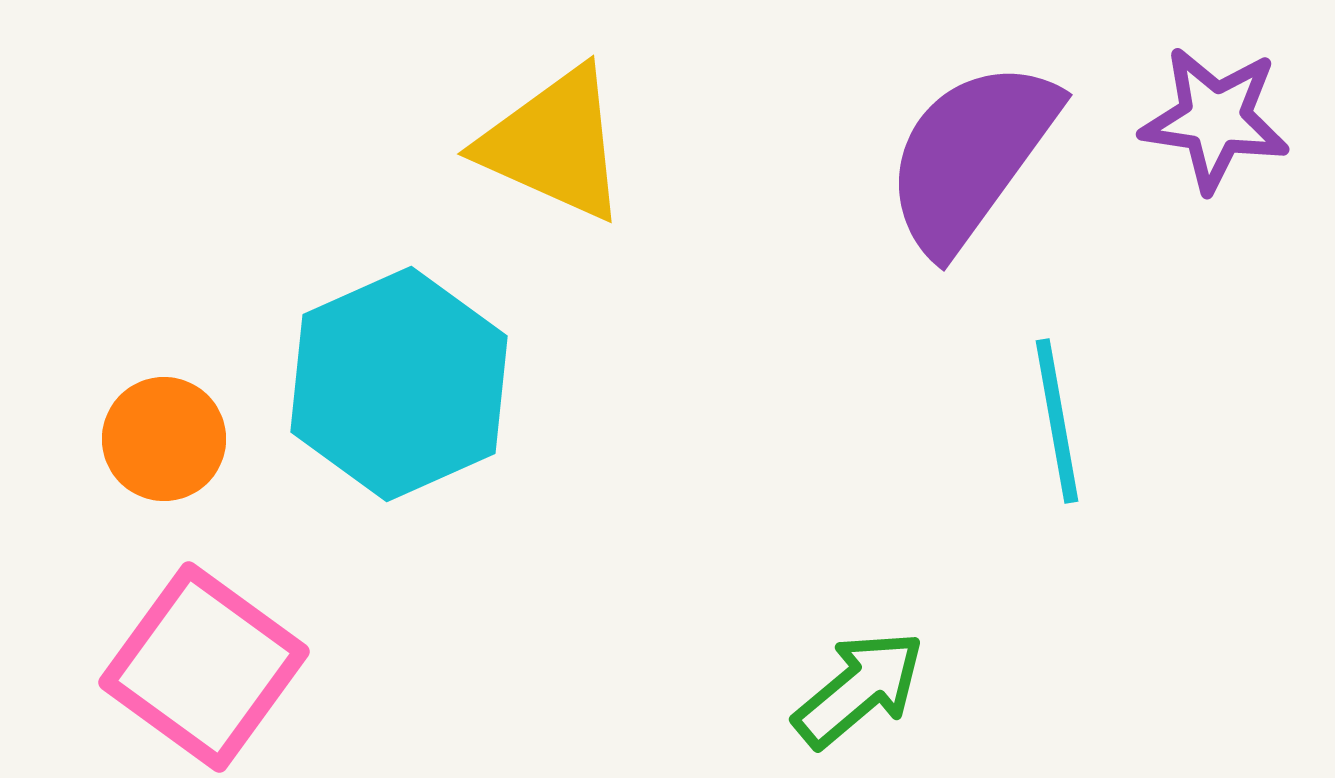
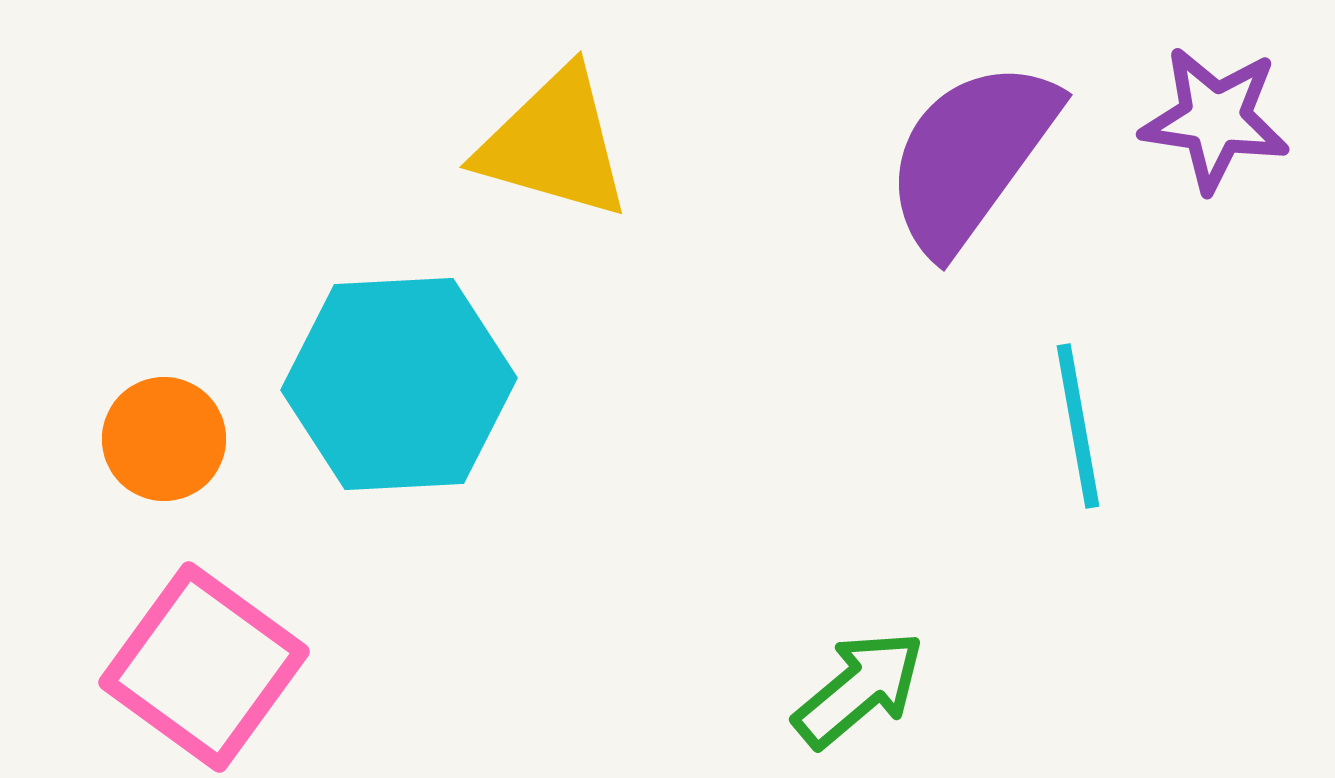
yellow triangle: rotated 8 degrees counterclockwise
cyan hexagon: rotated 21 degrees clockwise
cyan line: moved 21 px right, 5 px down
